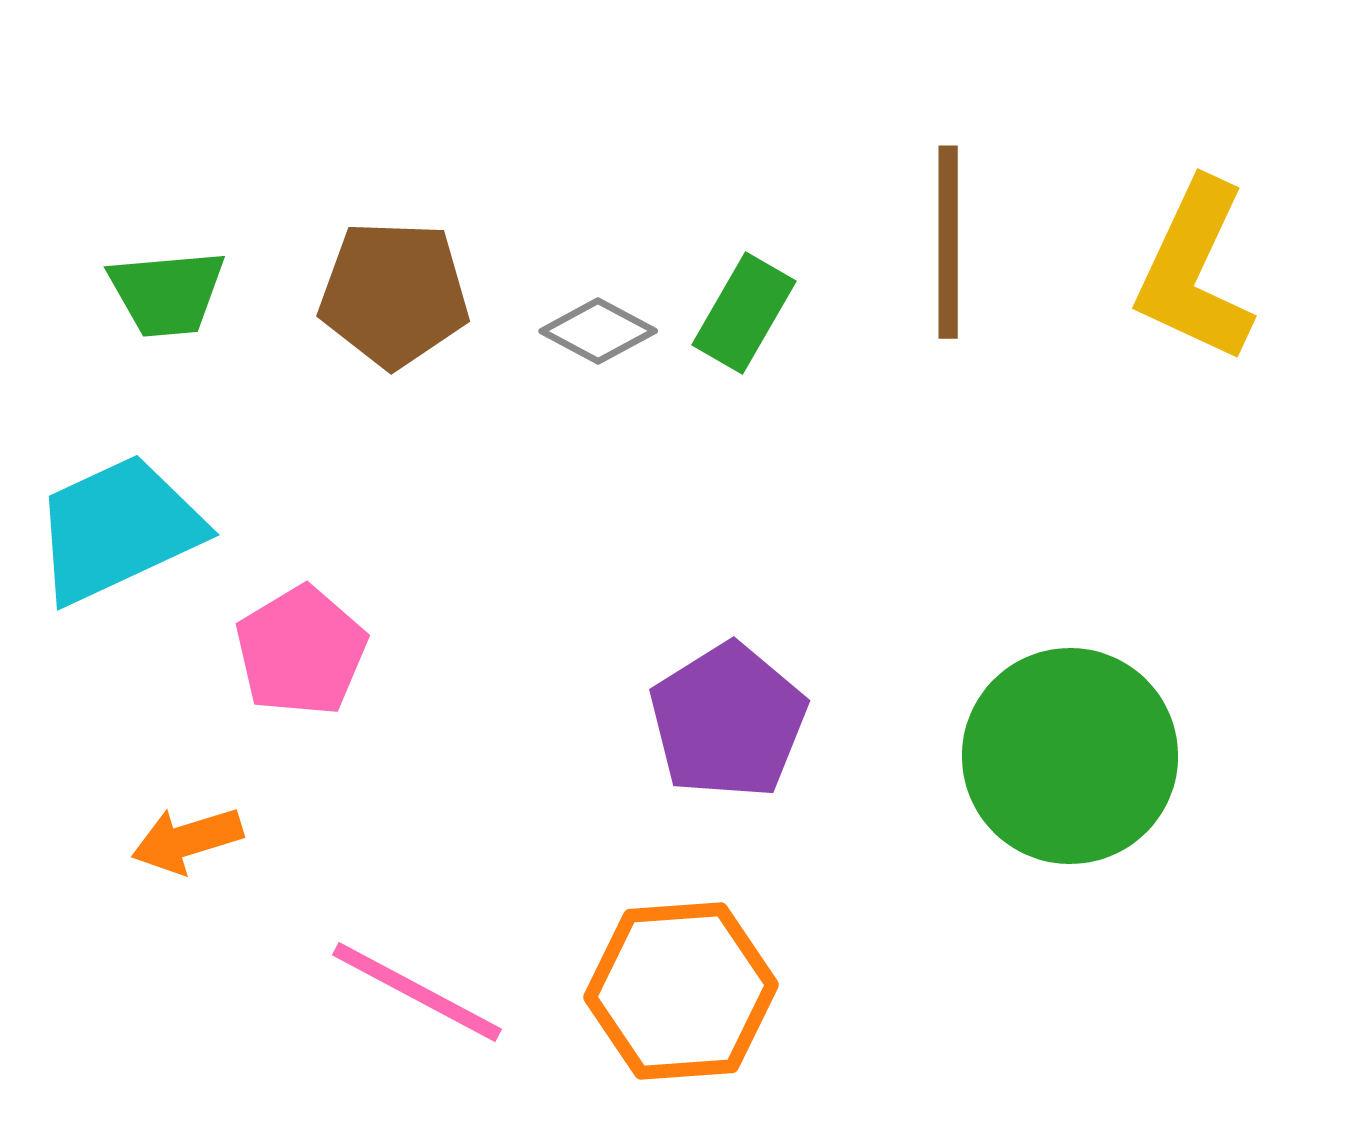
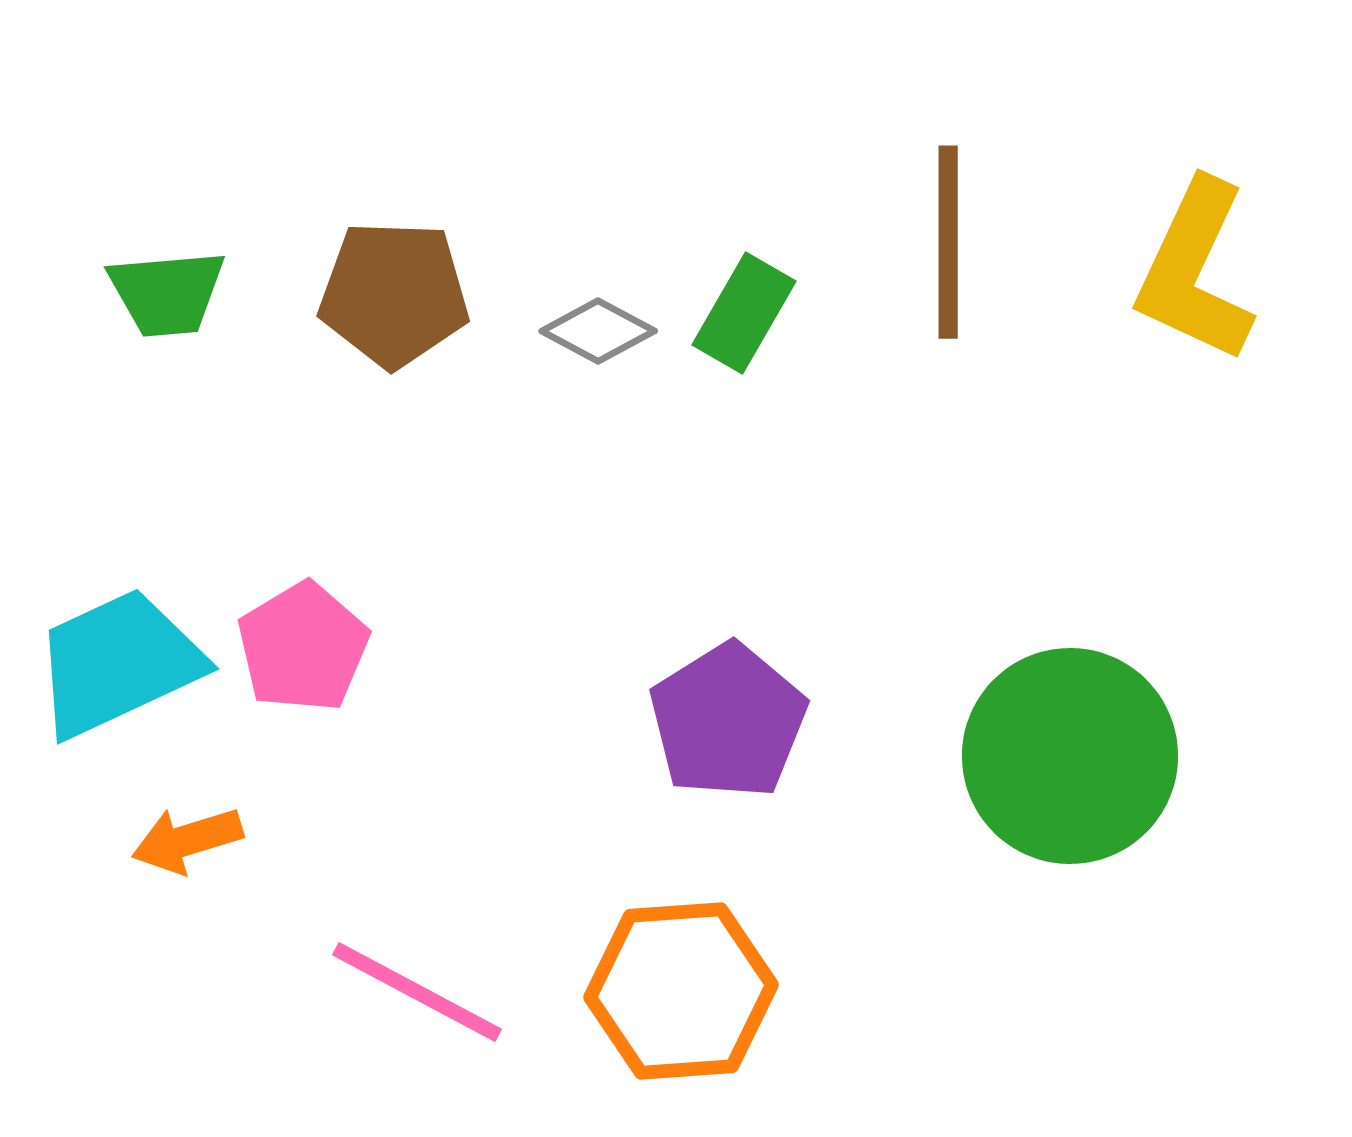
cyan trapezoid: moved 134 px down
pink pentagon: moved 2 px right, 4 px up
